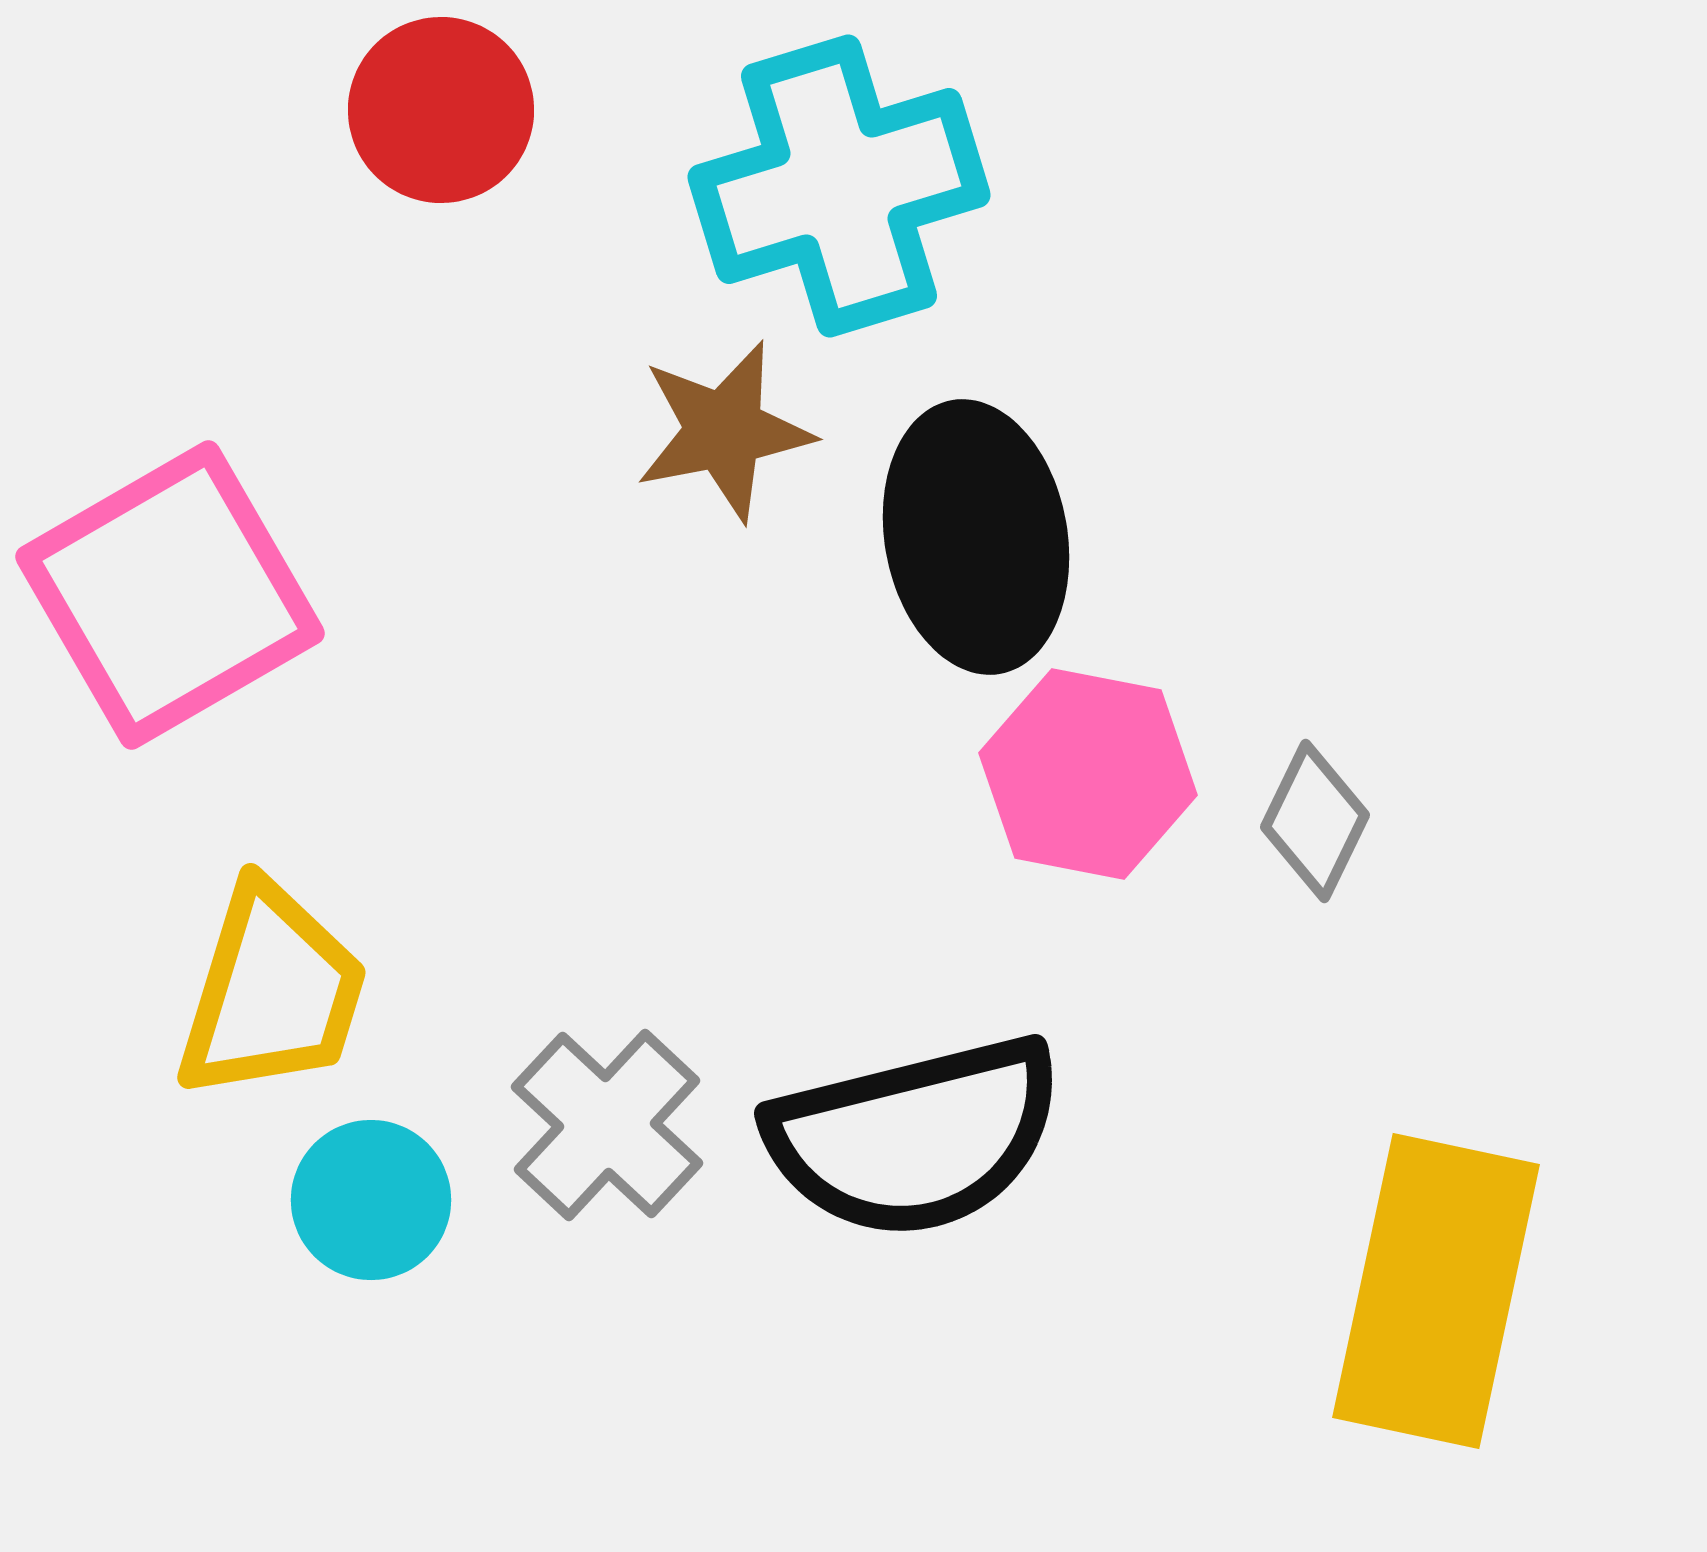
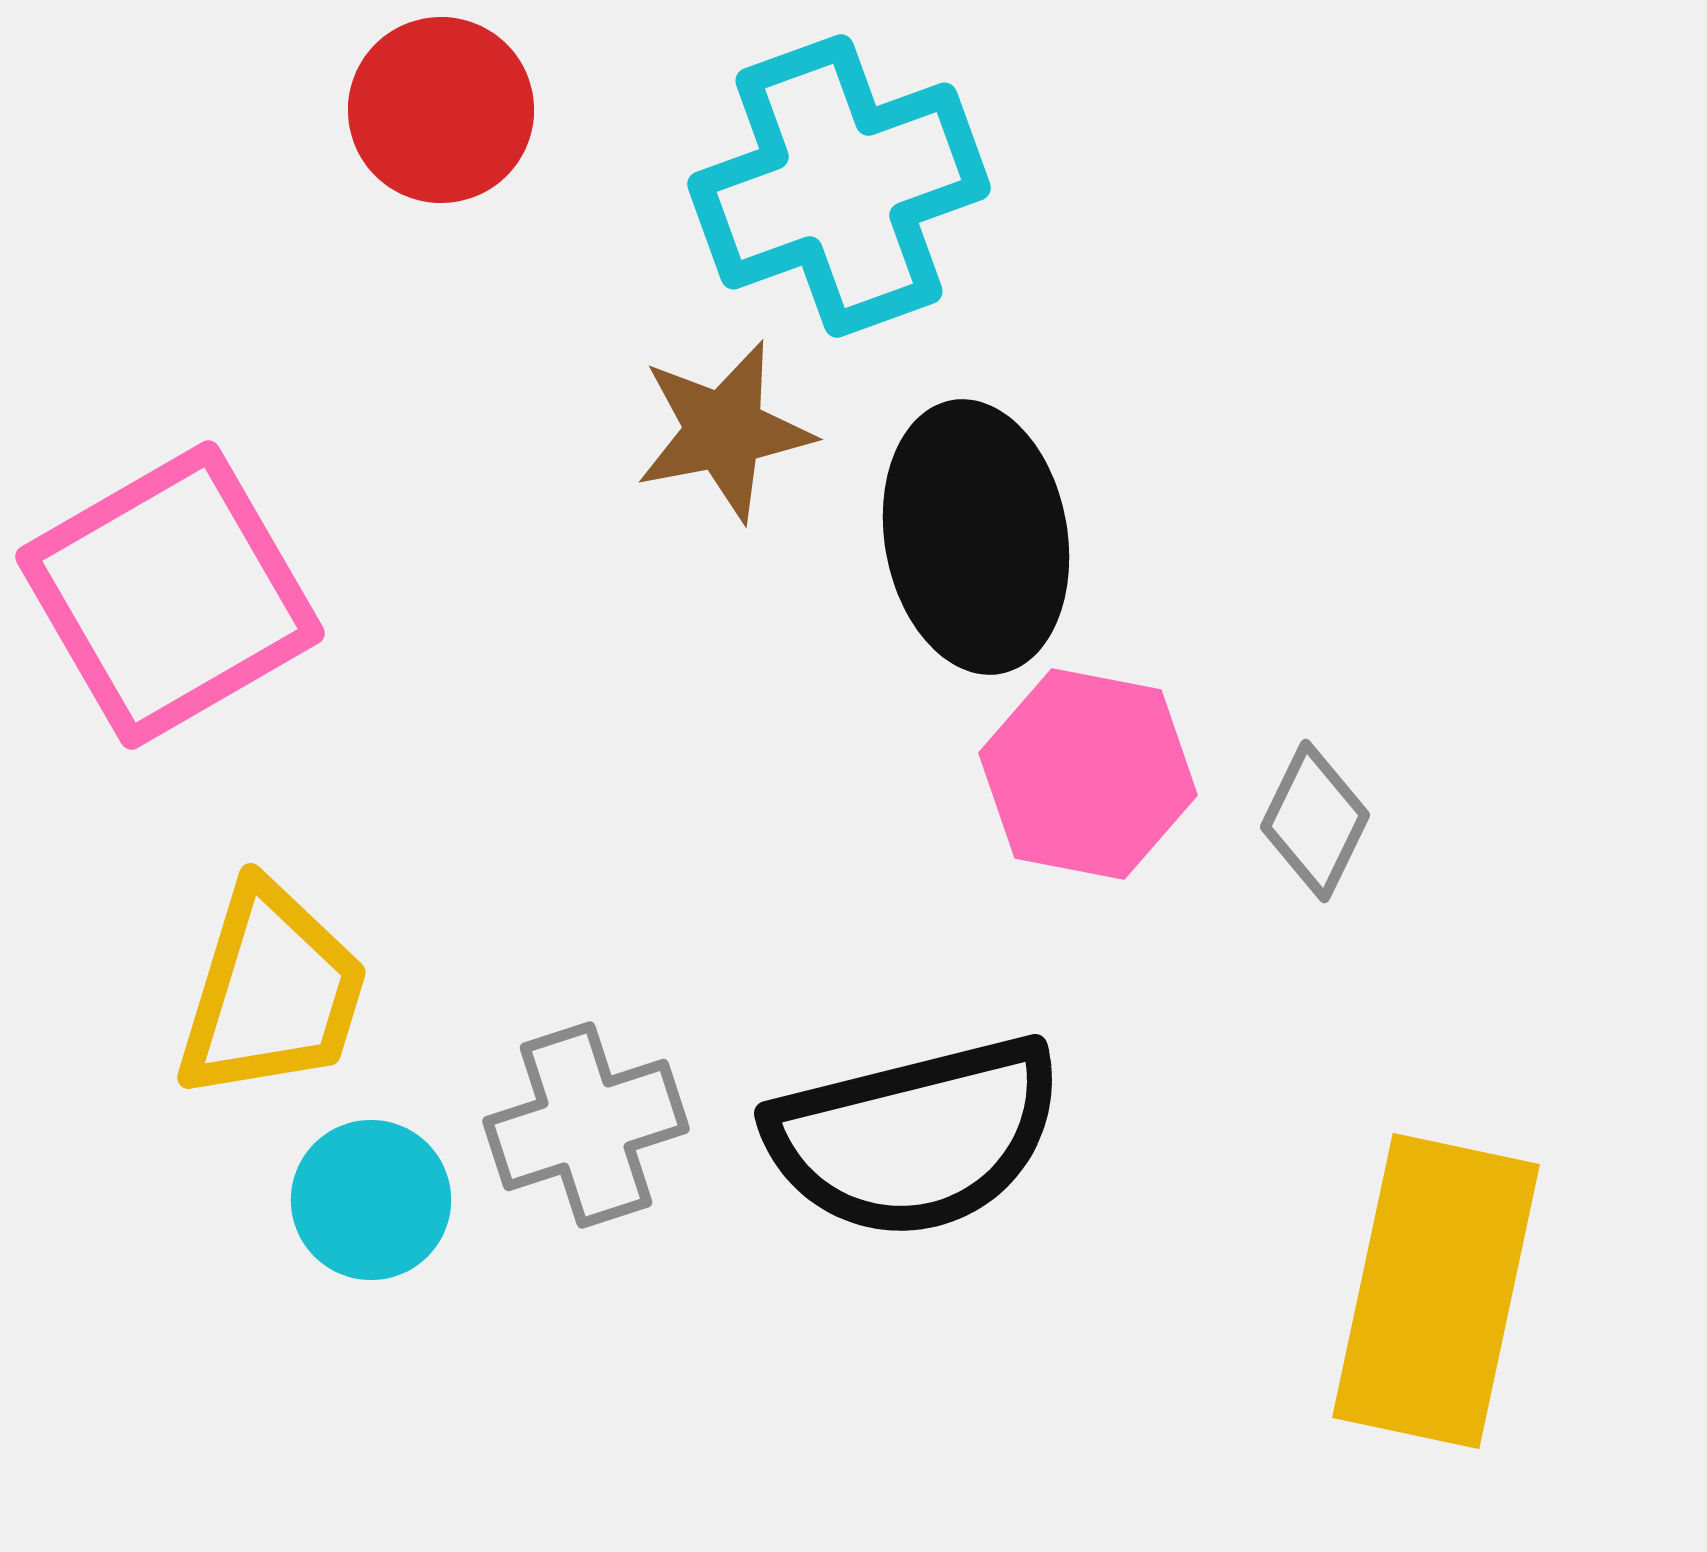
cyan cross: rotated 3 degrees counterclockwise
gray cross: moved 21 px left; rotated 29 degrees clockwise
